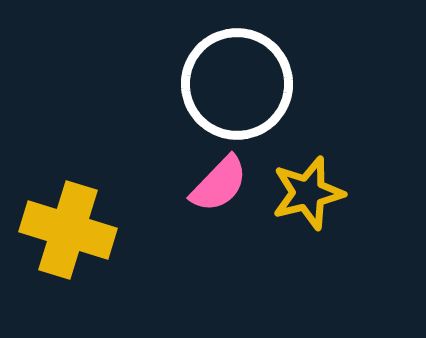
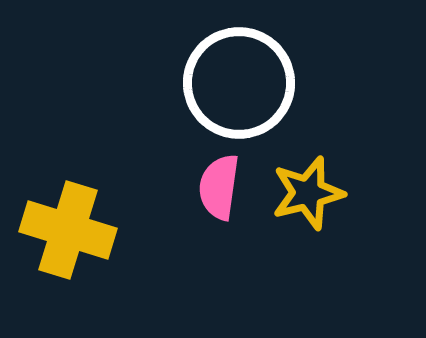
white circle: moved 2 px right, 1 px up
pink semicircle: moved 3 px down; rotated 144 degrees clockwise
